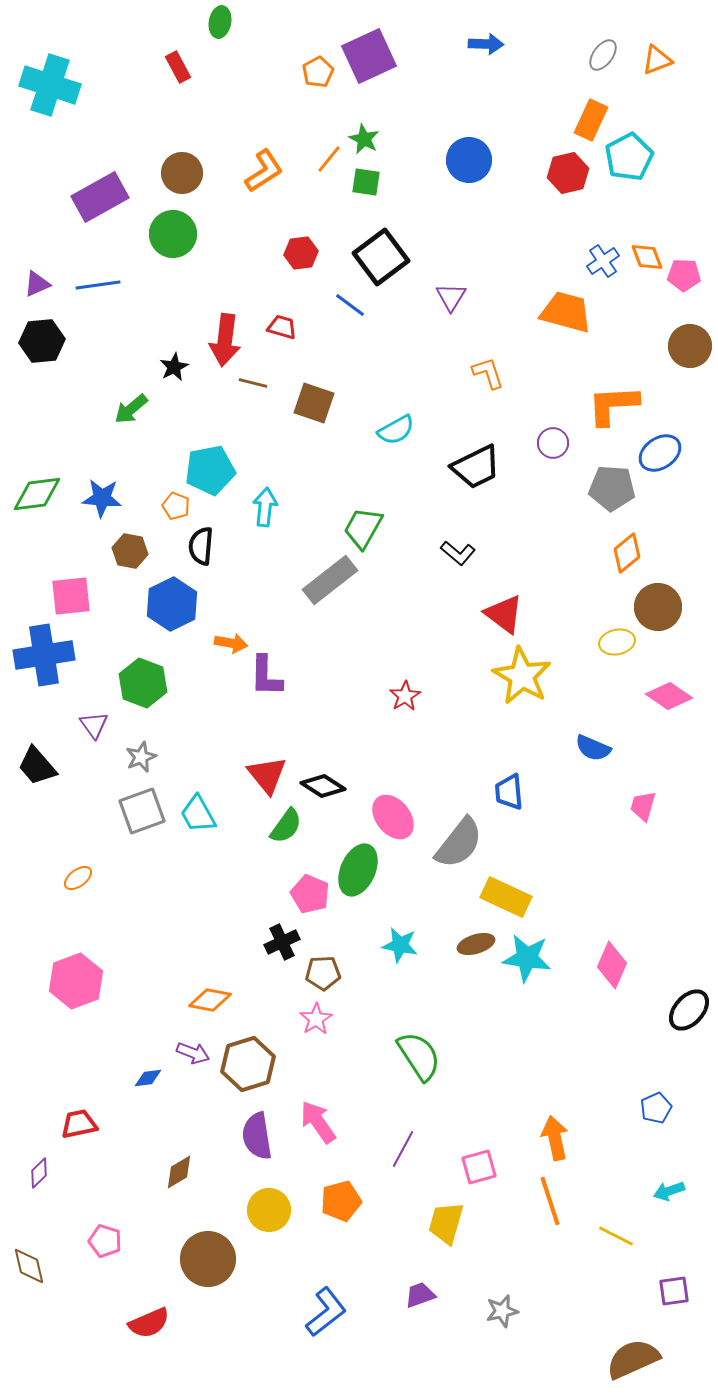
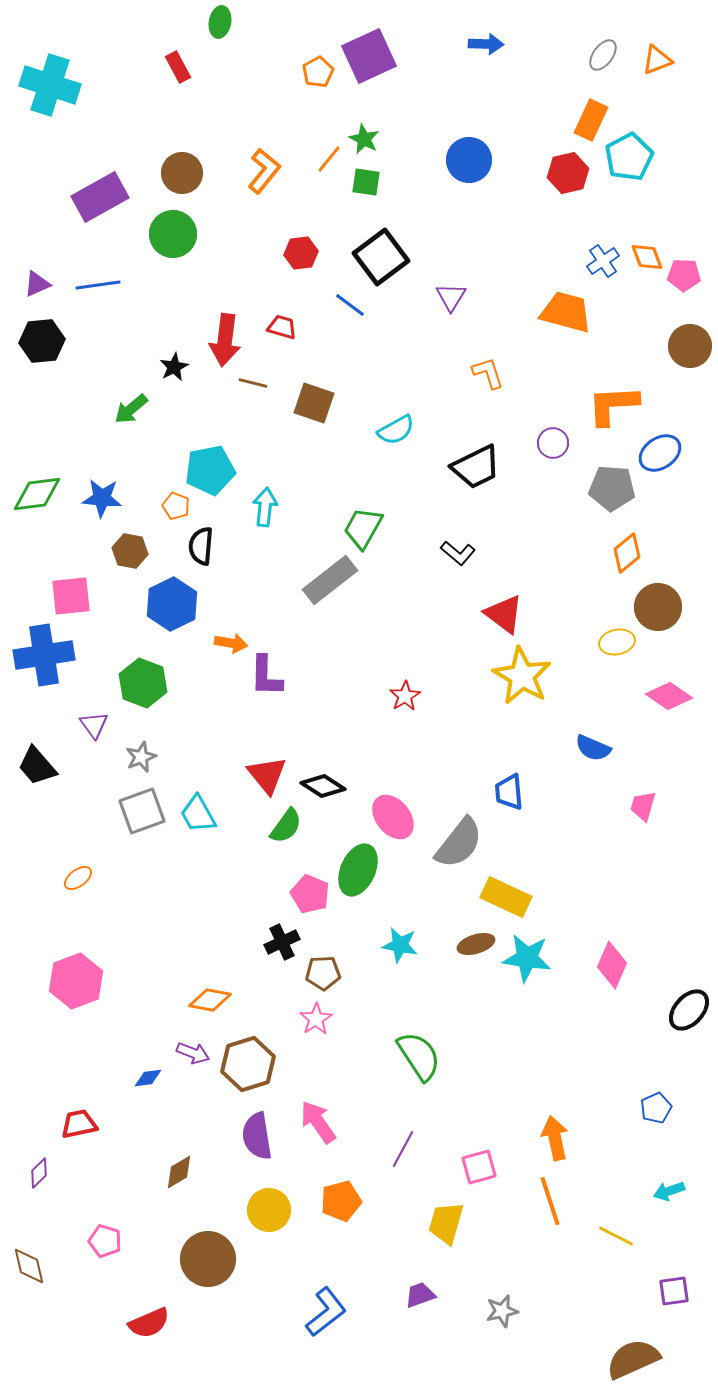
orange L-shape at (264, 171): rotated 18 degrees counterclockwise
